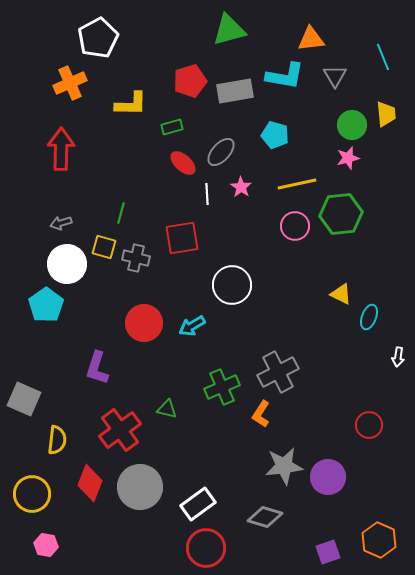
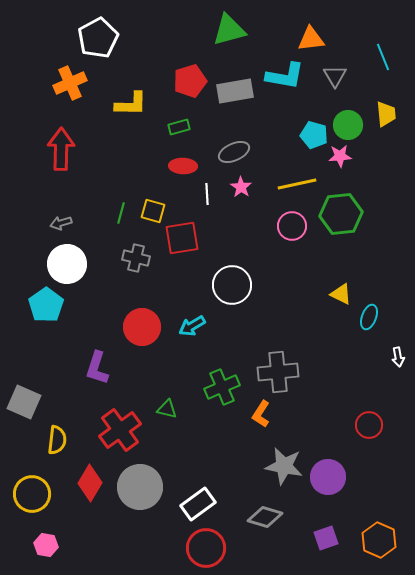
green circle at (352, 125): moved 4 px left
green rectangle at (172, 127): moved 7 px right
cyan pentagon at (275, 135): moved 39 px right
gray ellipse at (221, 152): moved 13 px right; rotated 24 degrees clockwise
pink star at (348, 158): moved 8 px left, 2 px up; rotated 10 degrees clockwise
red ellipse at (183, 163): moved 3 px down; rotated 40 degrees counterclockwise
pink circle at (295, 226): moved 3 px left
yellow square at (104, 247): moved 49 px right, 36 px up
red circle at (144, 323): moved 2 px left, 4 px down
white arrow at (398, 357): rotated 18 degrees counterclockwise
gray cross at (278, 372): rotated 21 degrees clockwise
gray square at (24, 399): moved 3 px down
gray star at (284, 466): rotated 18 degrees clockwise
red diamond at (90, 483): rotated 9 degrees clockwise
purple square at (328, 552): moved 2 px left, 14 px up
